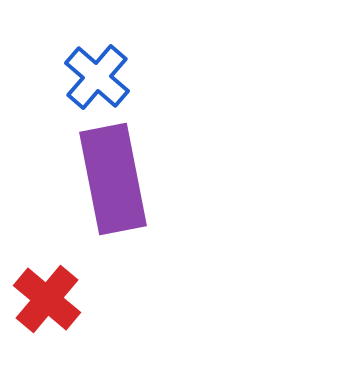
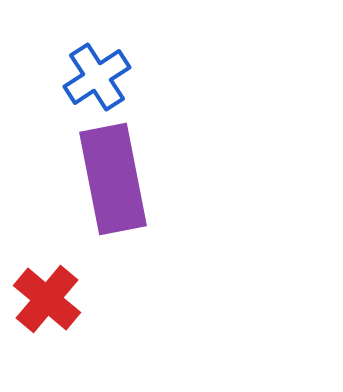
blue cross: rotated 16 degrees clockwise
